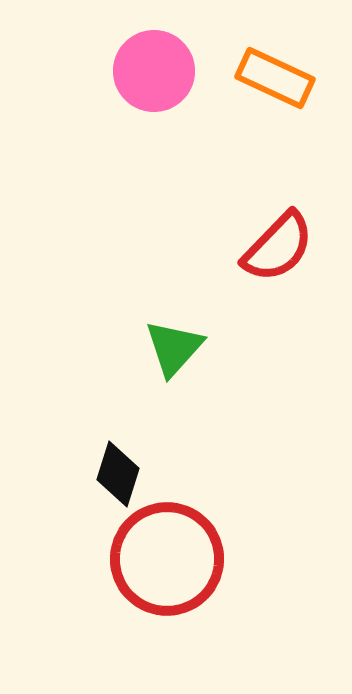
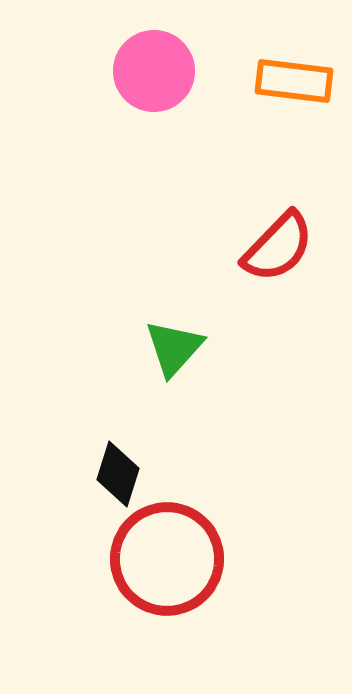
orange rectangle: moved 19 px right, 3 px down; rotated 18 degrees counterclockwise
